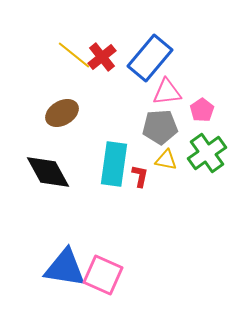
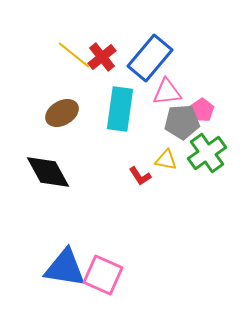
gray pentagon: moved 22 px right, 5 px up
cyan rectangle: moved 6 px right, 55 px up
red L-shape: rotated 135 degrees clockwise
